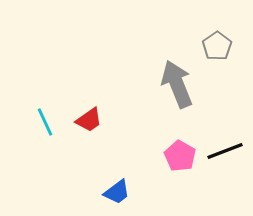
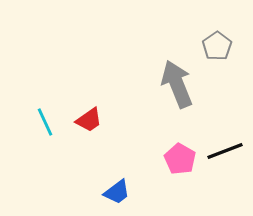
pink pentagon: moved 3 px down
